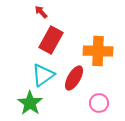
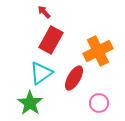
red arrow: moved 3 px right
orange cross: rotated 28 degrees counterclockwise
cyan triangle: moved 2 px left, 2 px up
